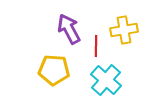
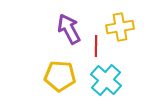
yellow cross: moved 4 px left, 3 px up
yellow pentagon: moved 6 px right, 6 px down
